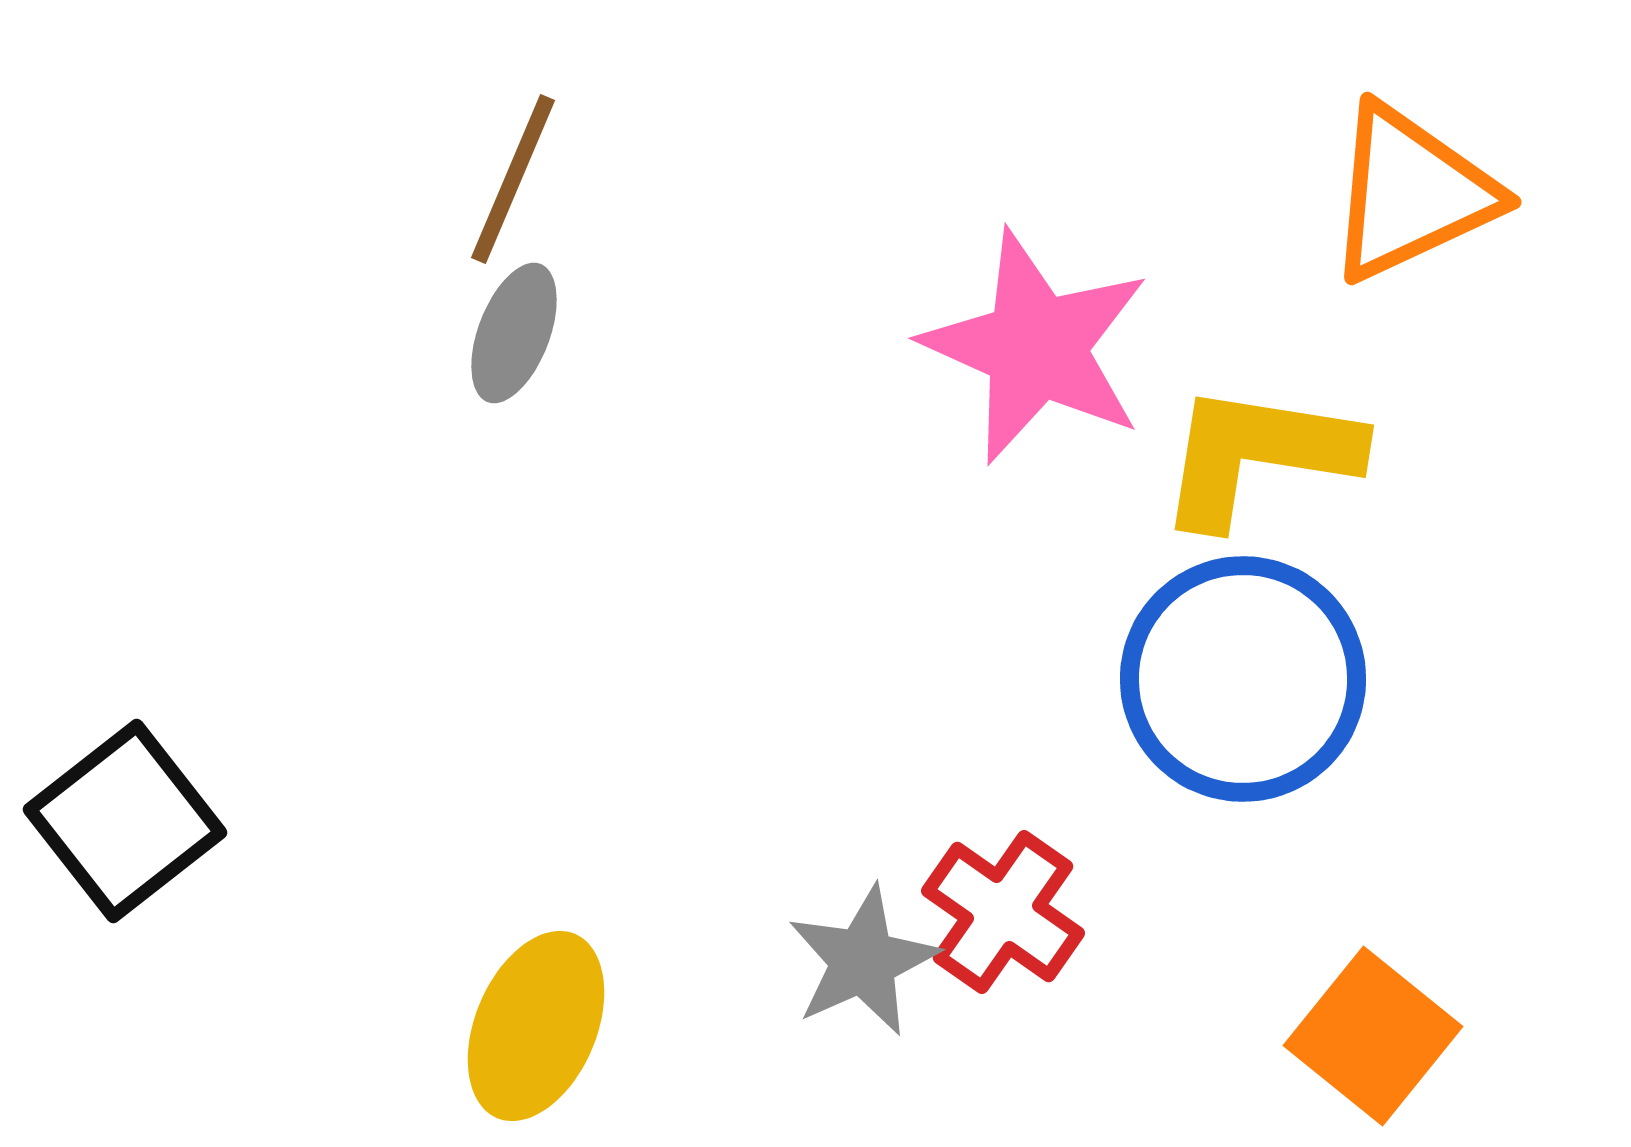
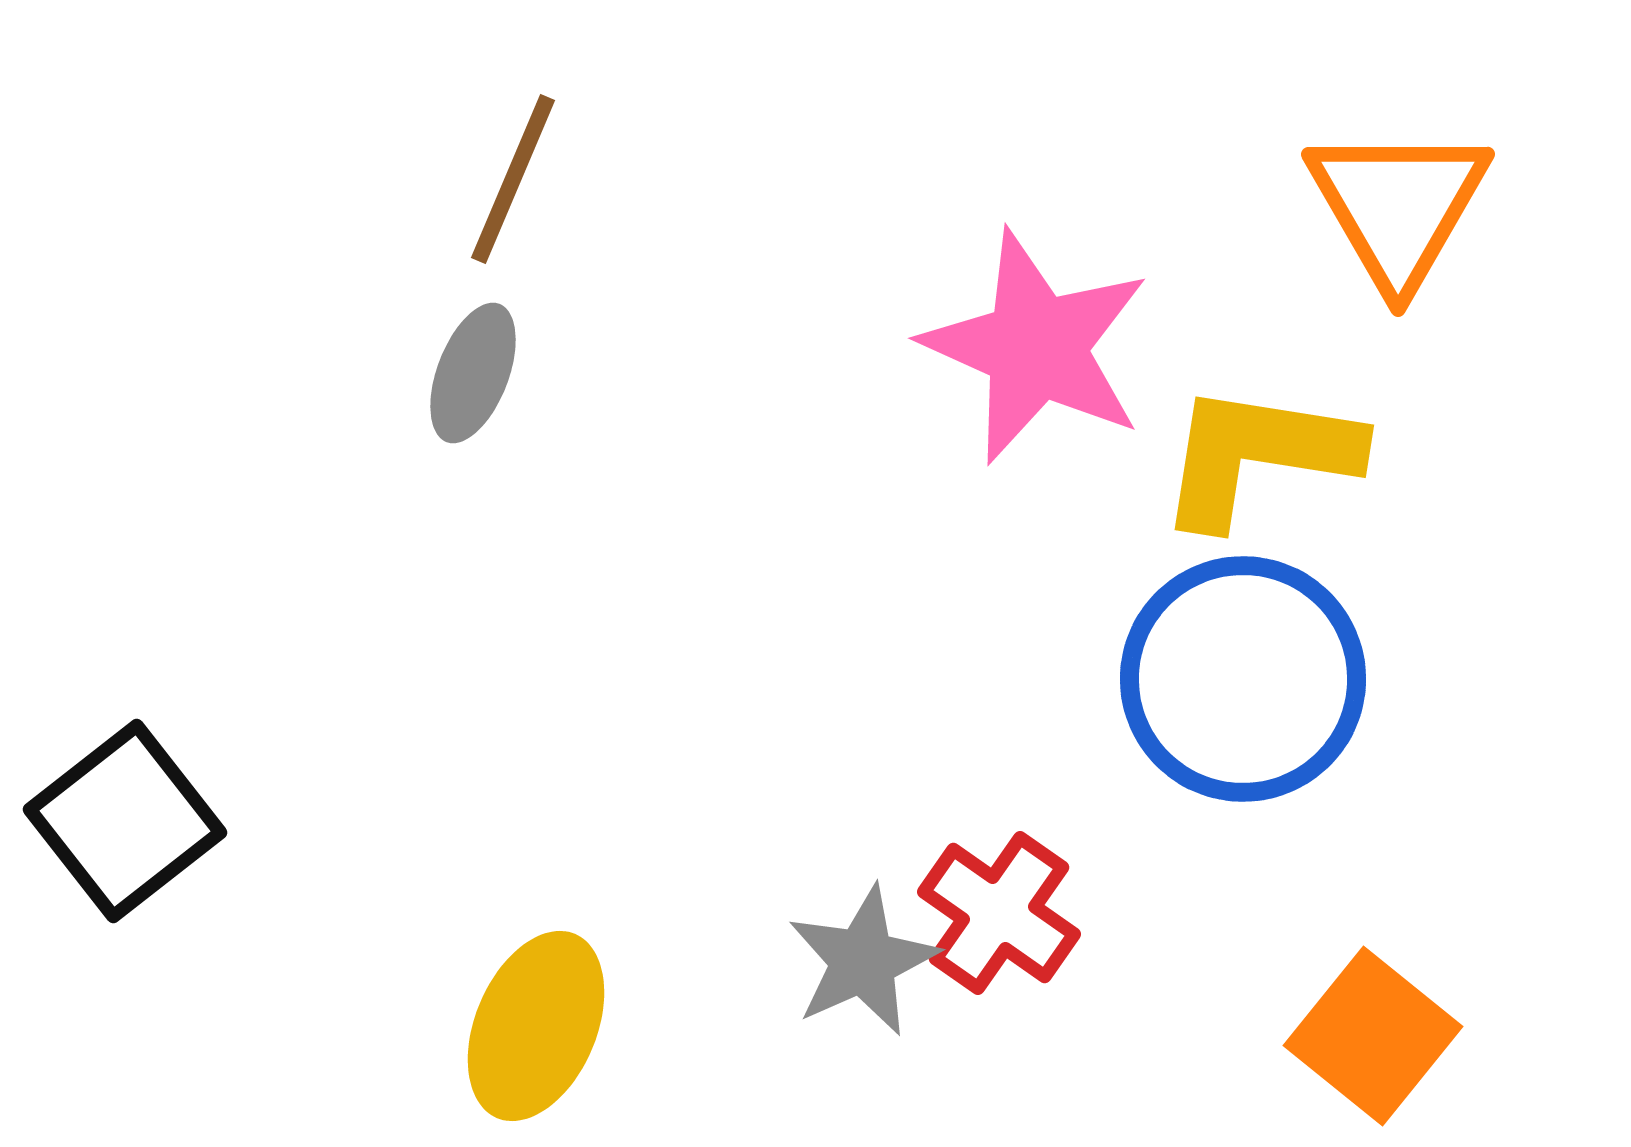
orange triangle: moved 13 px left, 13 px down; rotated 35 degrees counterclockwise
gray ellipse: moved 41 px left, 40 px down
red cross: moved 4 px left, 1 px down
